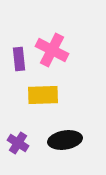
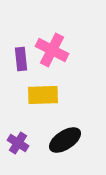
purple rectangle: moved 2 px right
black ellipse: rotated 24 degrees counterclockwise
